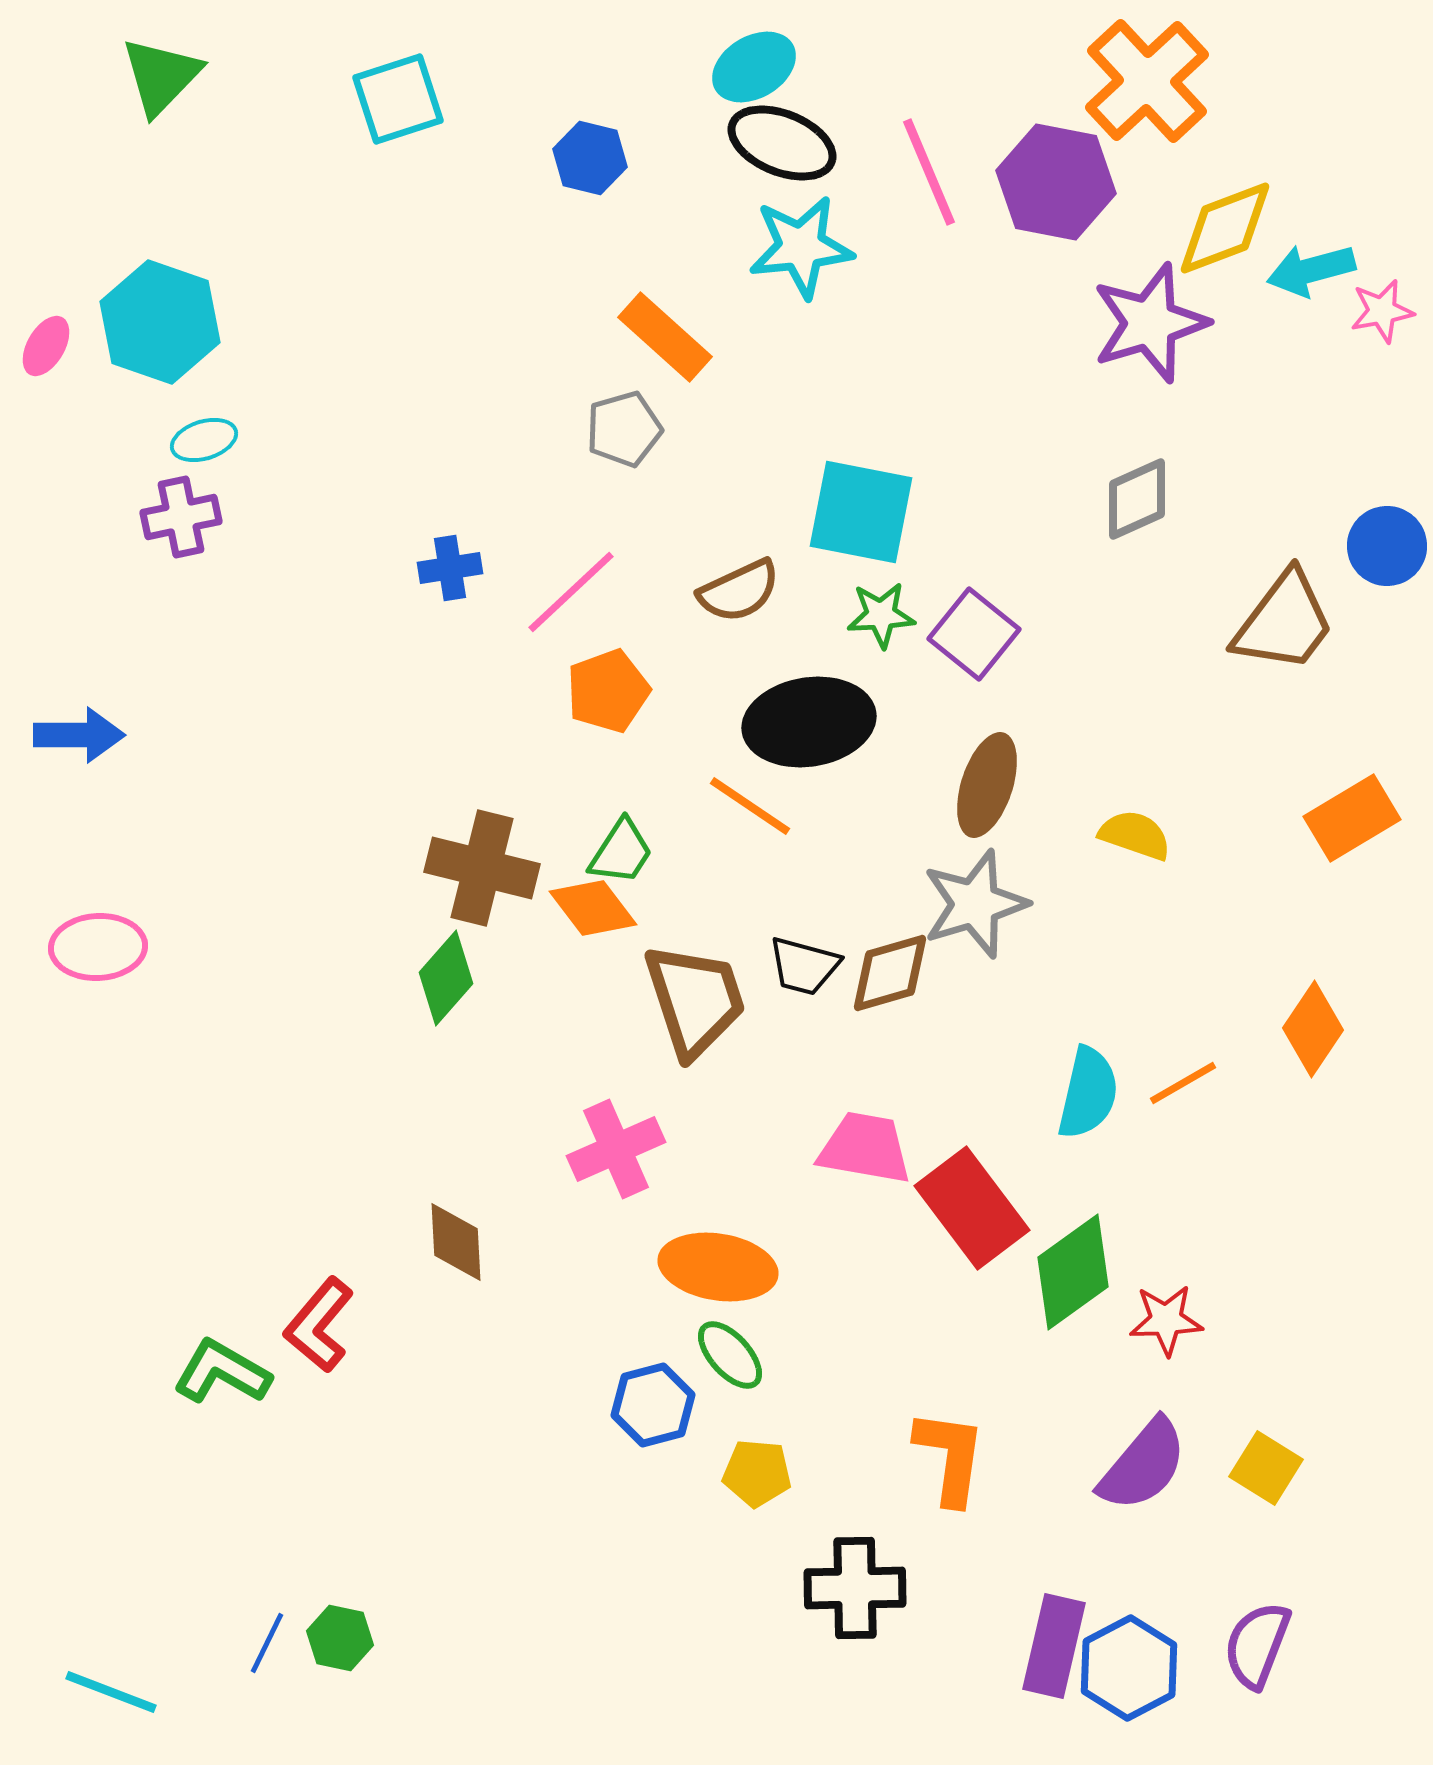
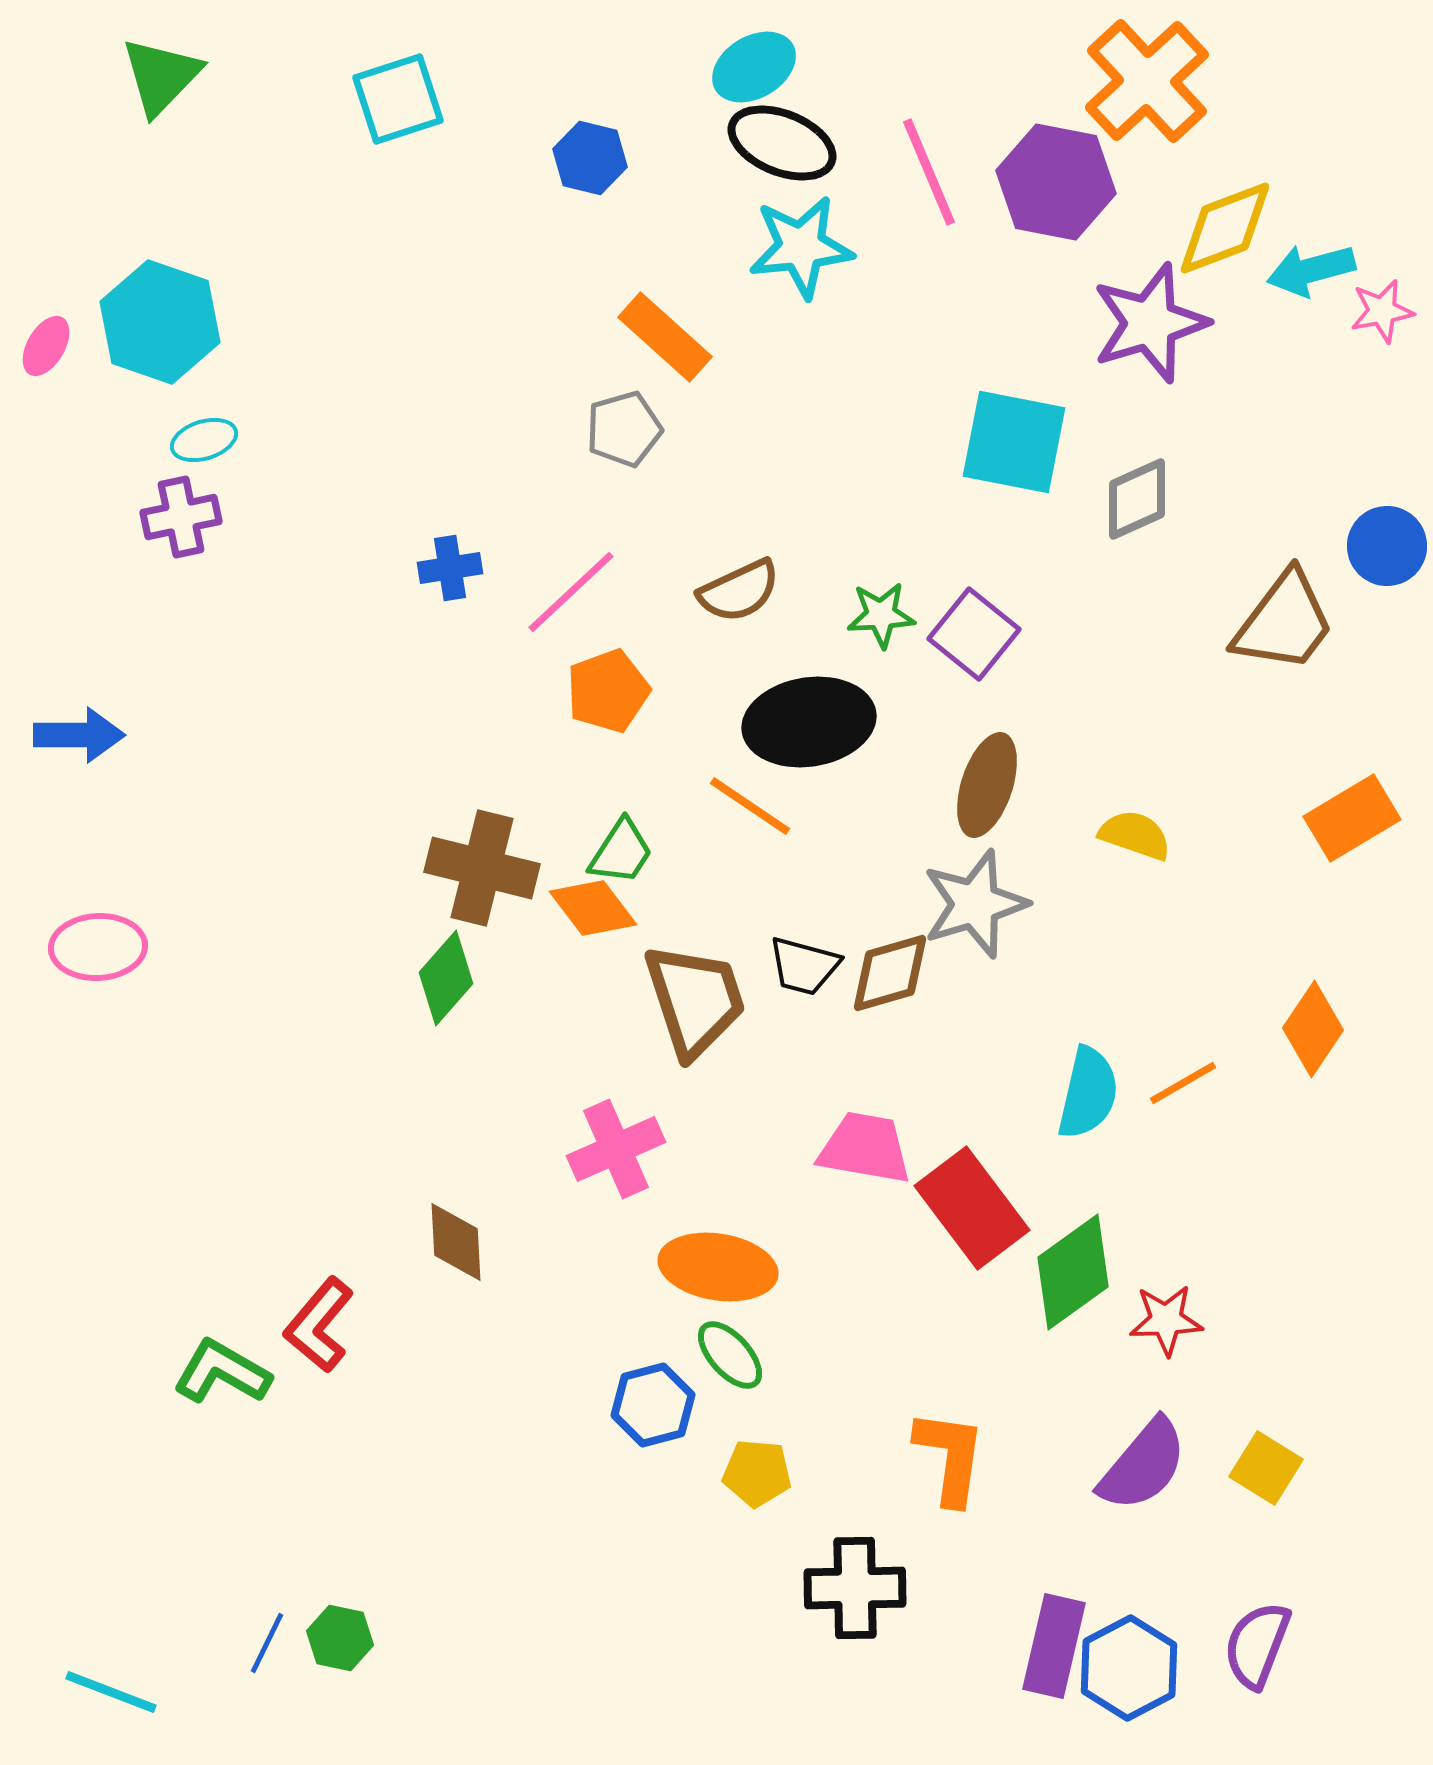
cyan square at (861, 512): moved 153 px right, 70 px up
